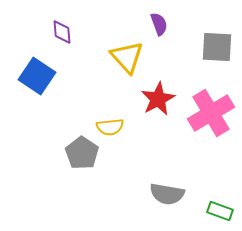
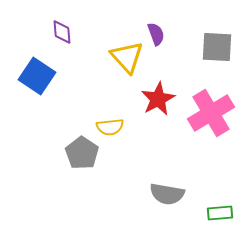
purple semicircle: moved 3 px left, 10 px down
green rectangle: moved 2 px down; rotated 25 degrees counterclockwise
